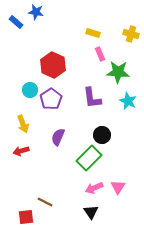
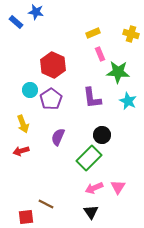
yellow rectangle: rotated 40 degrees counterclockwise
brown line: moved 1 px right, 2 px down
